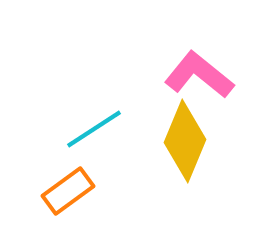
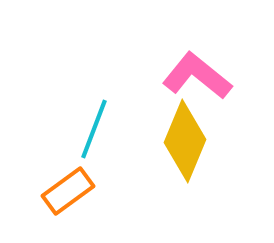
pink L-shape: moved 2 px left, 1 px down
cyan line: rotated 36 degrees counterclockwise
